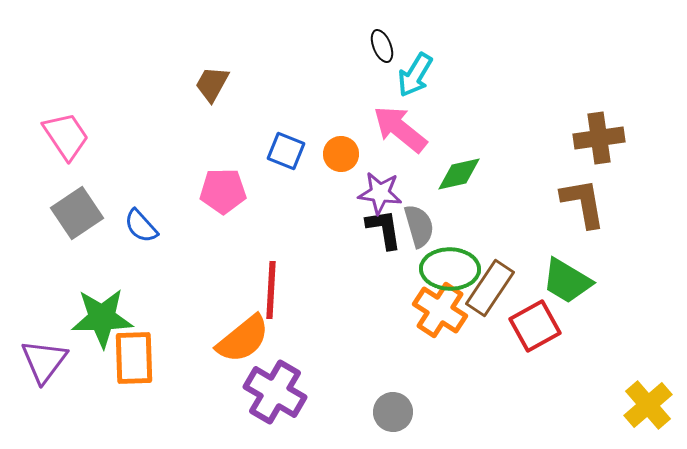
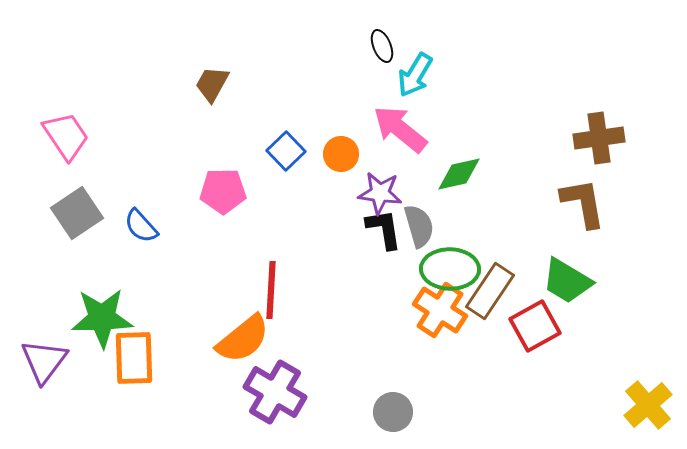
blue square: rotated 24 degrees clockwise
brown rectangle: moved 3 px down
